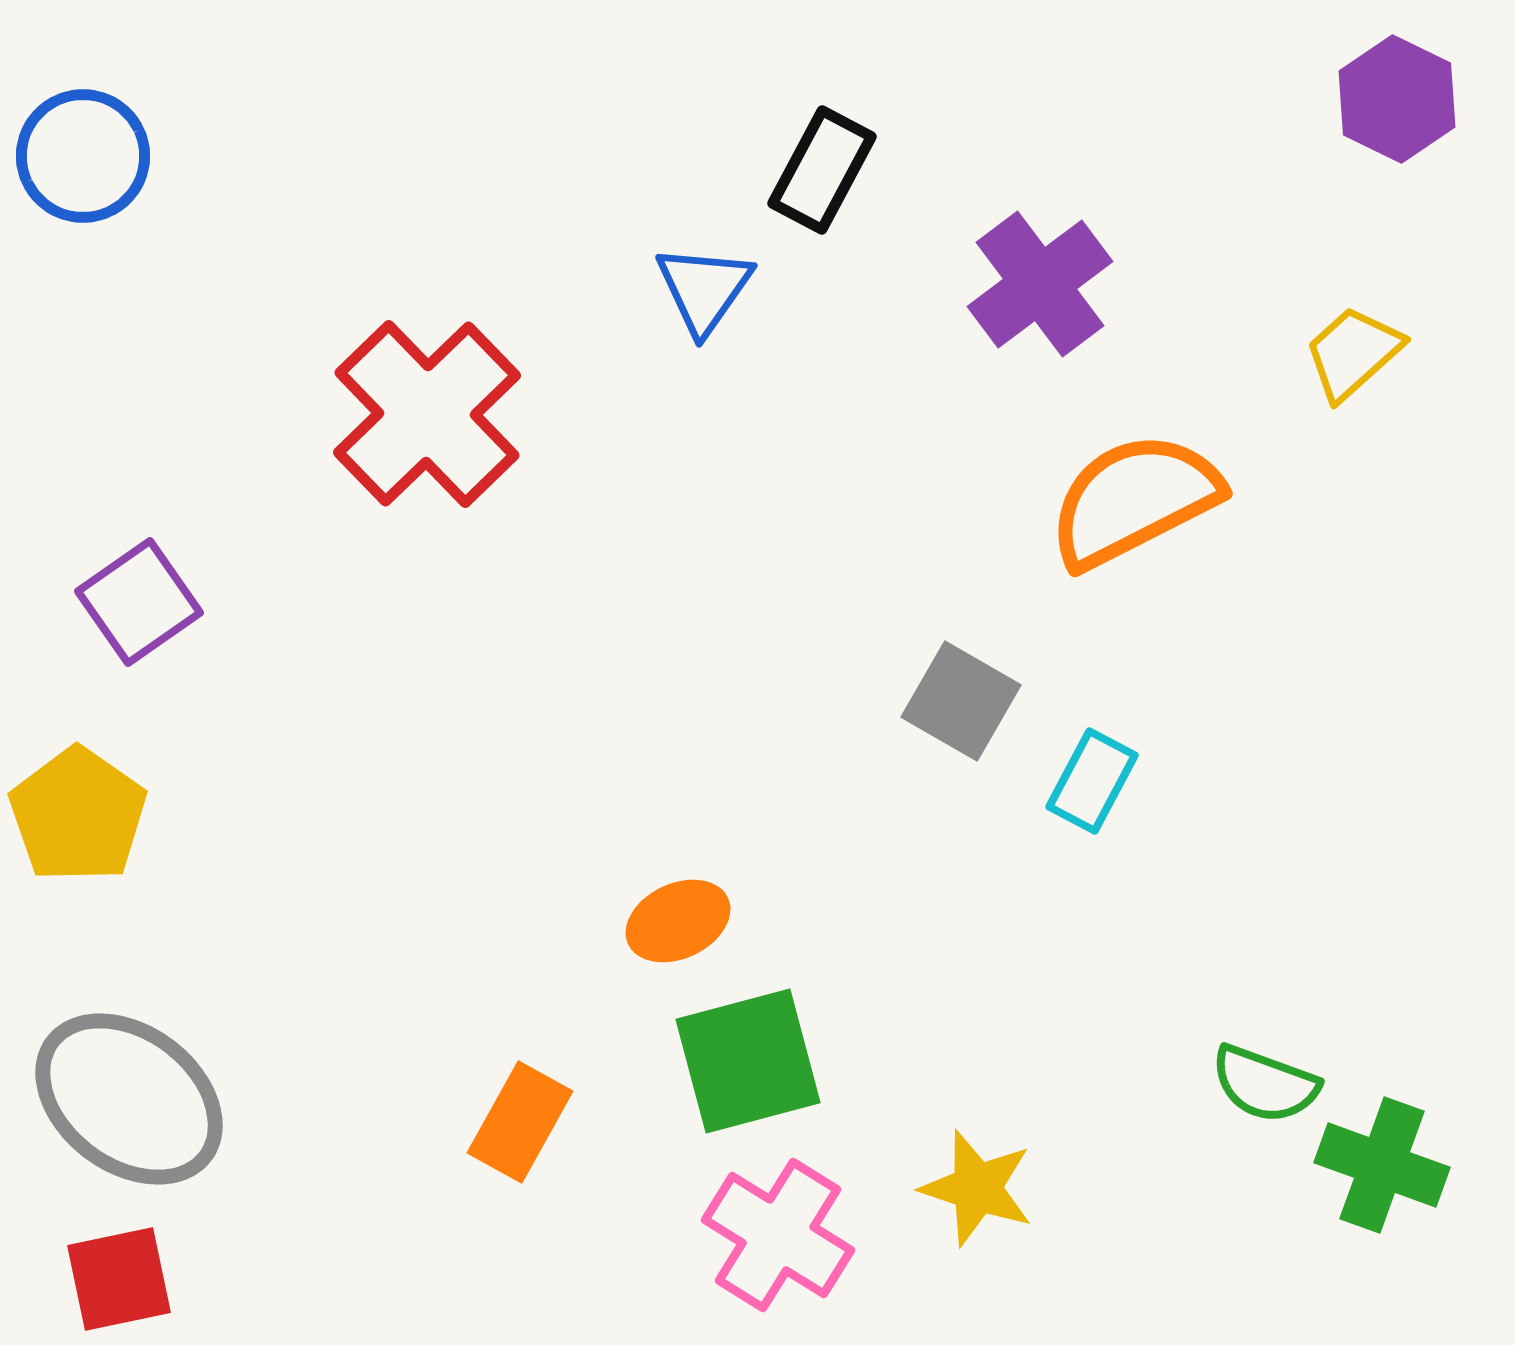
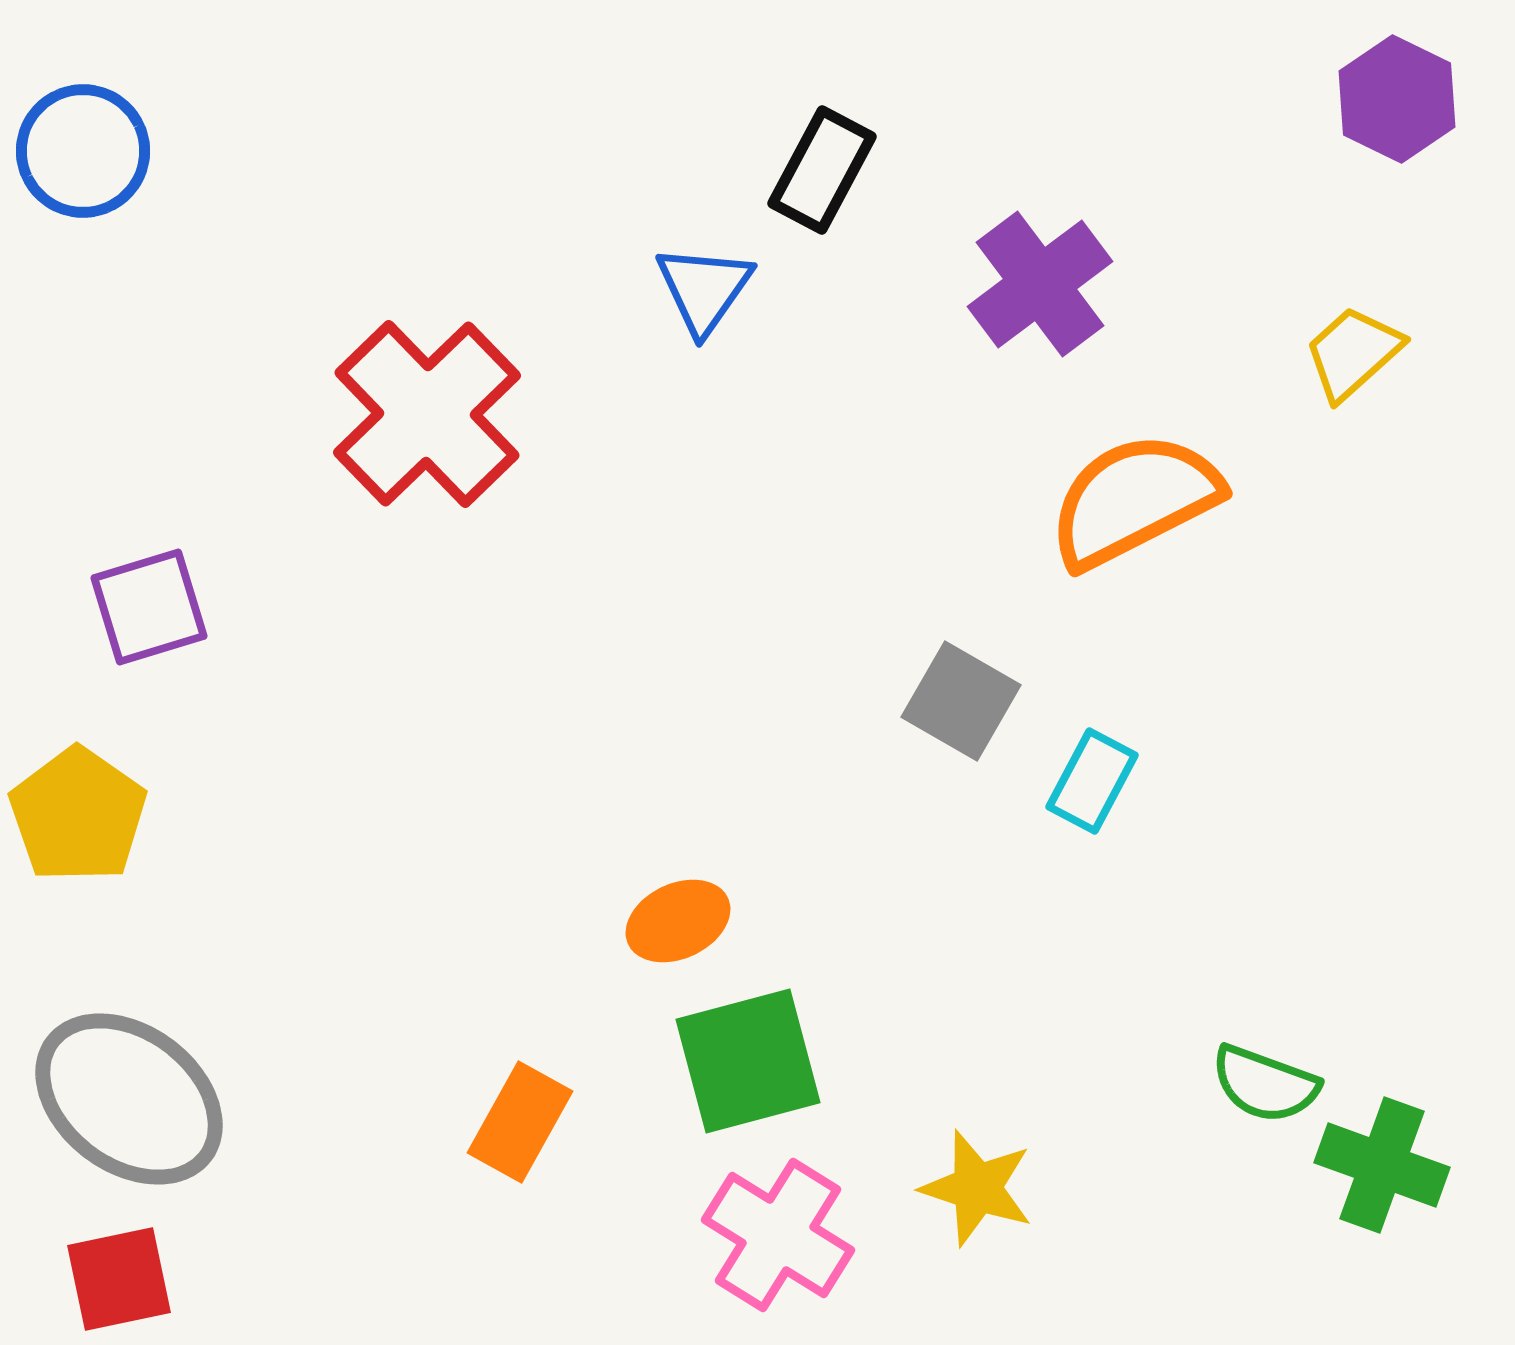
blue circle: moved 5 px up
purple square: moved 10 px right, 5 px down; rotated 18 degrees clockwise
